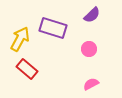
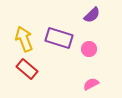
purple rectangle: moved 6 px right, 10 px down
yellow arrow: moved 4 px right; rotated 50 degrees counterclockwise
